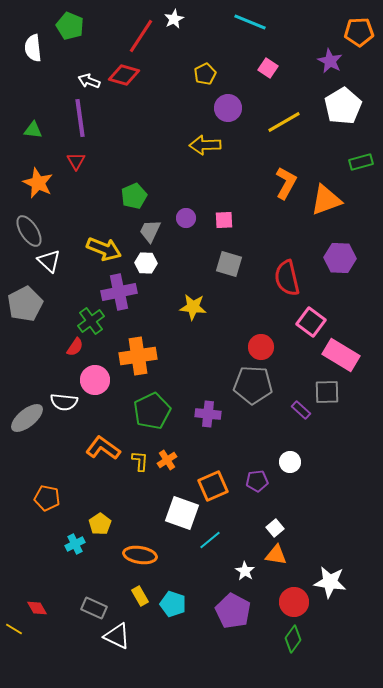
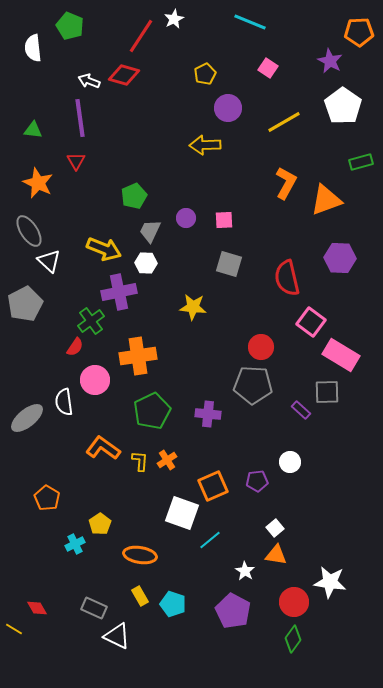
white pentagon at (343, 106): rotated 6 degrees counterclockwise
white semicircle at (64, 402): rotated 76 degrees clockwise
orange pentagon at (47, 498): rotated 20 degrees clockwise
